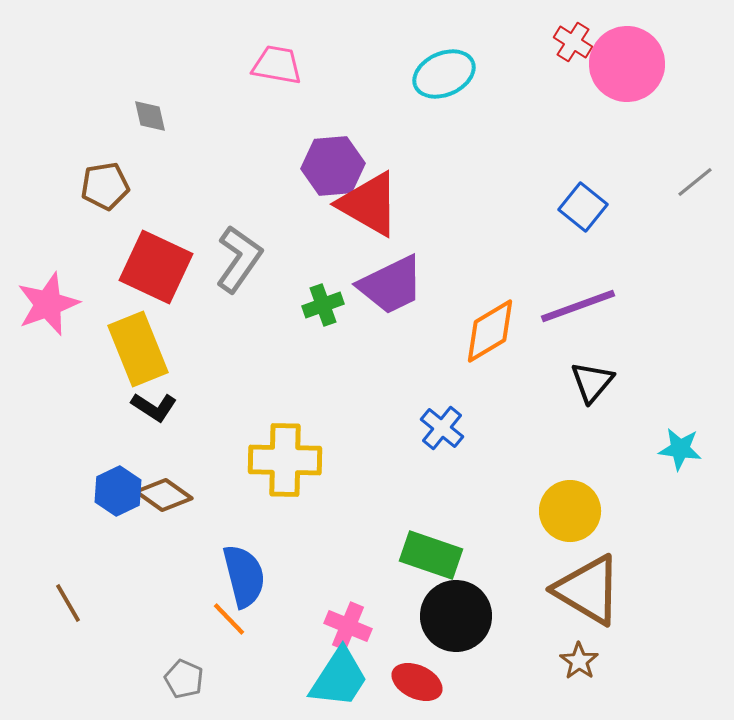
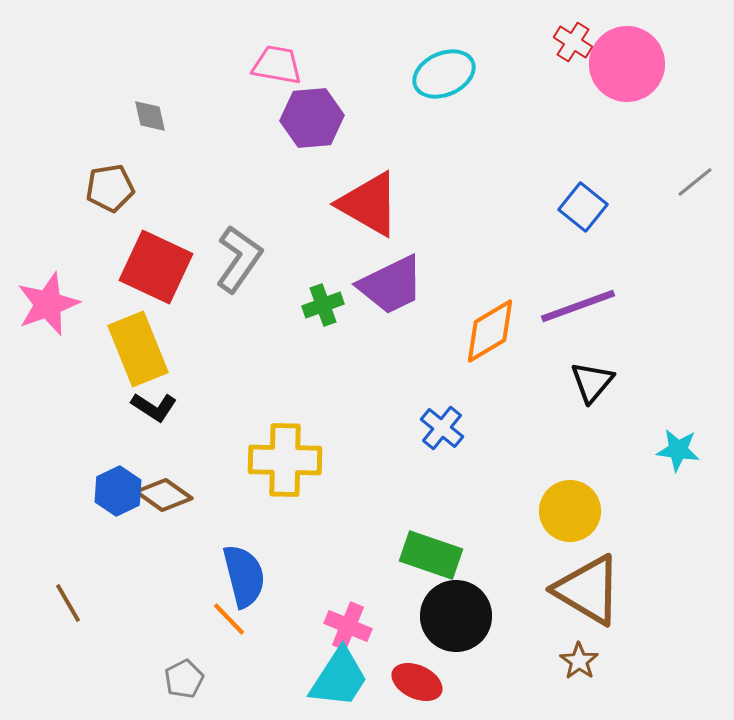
purple hexagon: moved 21 px left, 48 px up
brown pentagon: moved 5 px right, 2 px down
cyan star: moved 2 px left, 1 px down
gray pentagon: rotated 21 degrees clockwise
